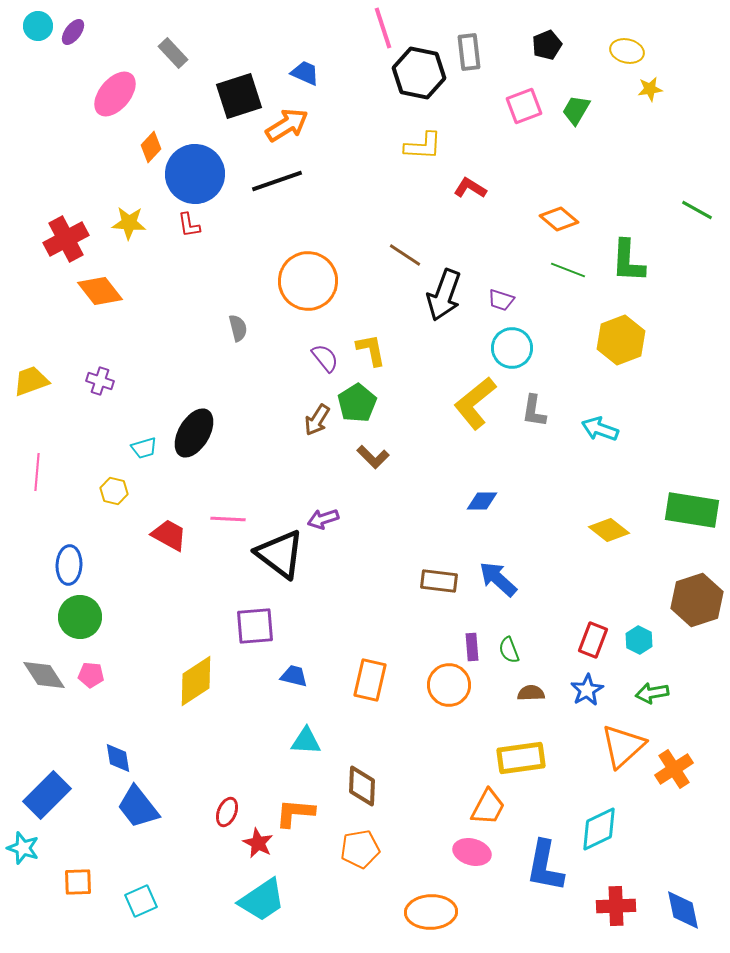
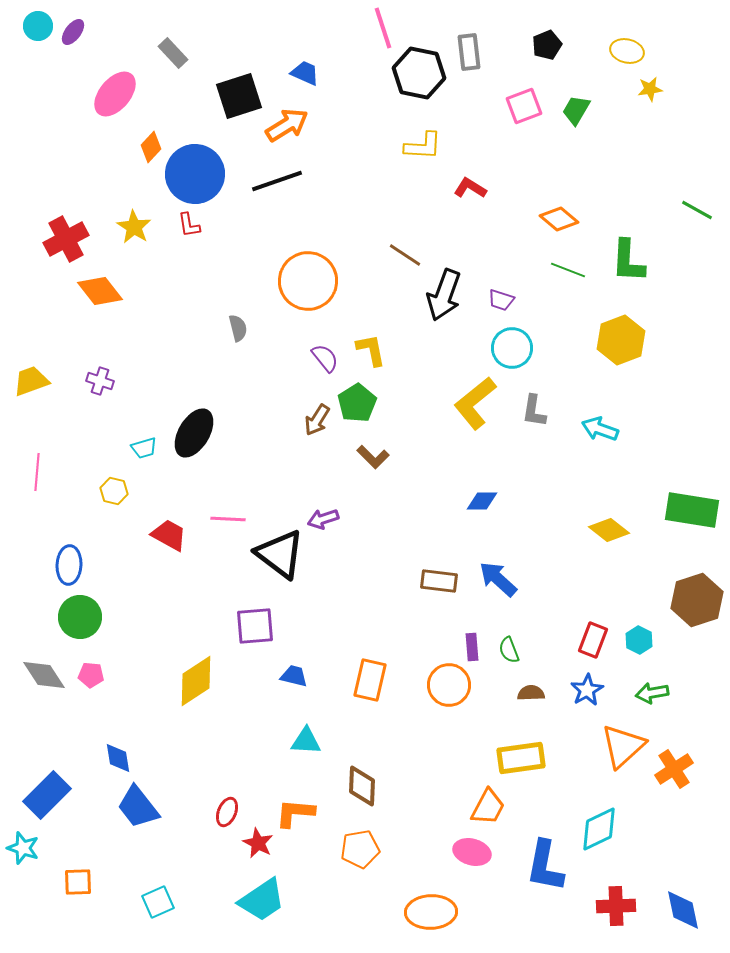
yellow star at (129, 223): moved 5 px right, 4 px down; rotated 28 degrees clockwise
cyan square at (141, 901): moved 17 px right, 1 px down
